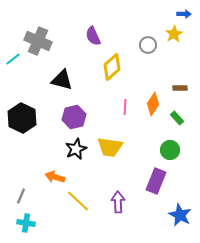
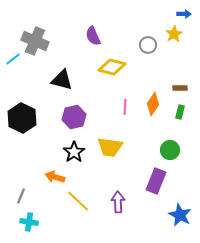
gray cross: moved 3 px left
yellow diamond: rotated 56 degrees clockwise
green rectangle: moved 3 px right, 6 px up; rotated 56 degrees clockwise
black star: moved 2 px left, 3 px down; rotated 10 degrees counterclockwise
cyan cross: moved 3 px right, 1 px up
